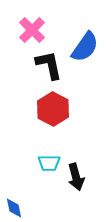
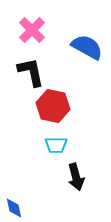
blue semicircle: moved 2 px right; rotated 96 degrees counterclockwise
black L-shape: moved 18 px left, 7 px down
red hexagon: moved 3 px up; rotated 16 degrees counterclockwise
cyan trapezoid: moved 7 px right, 18 px up
